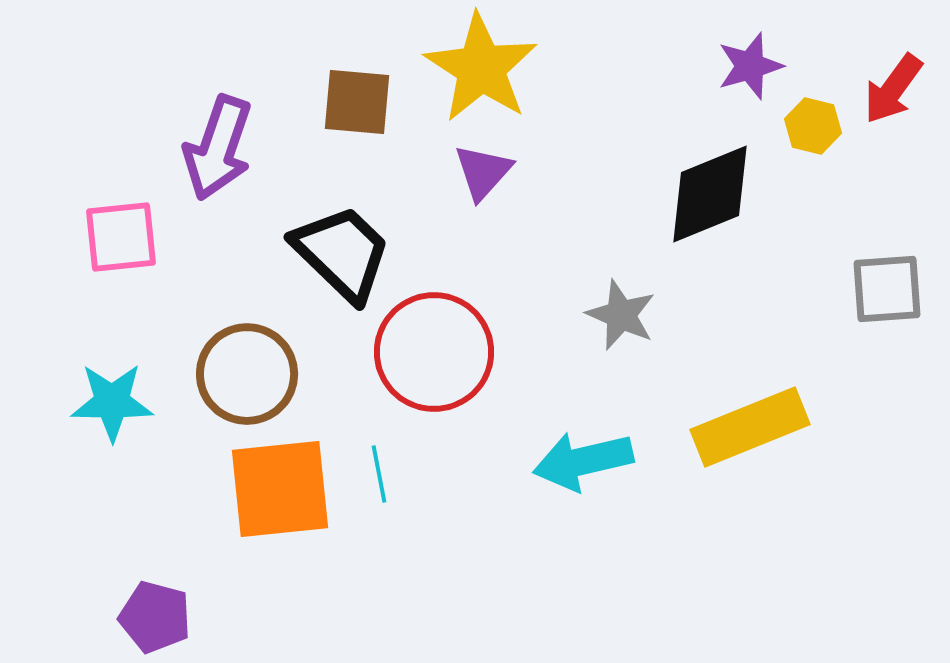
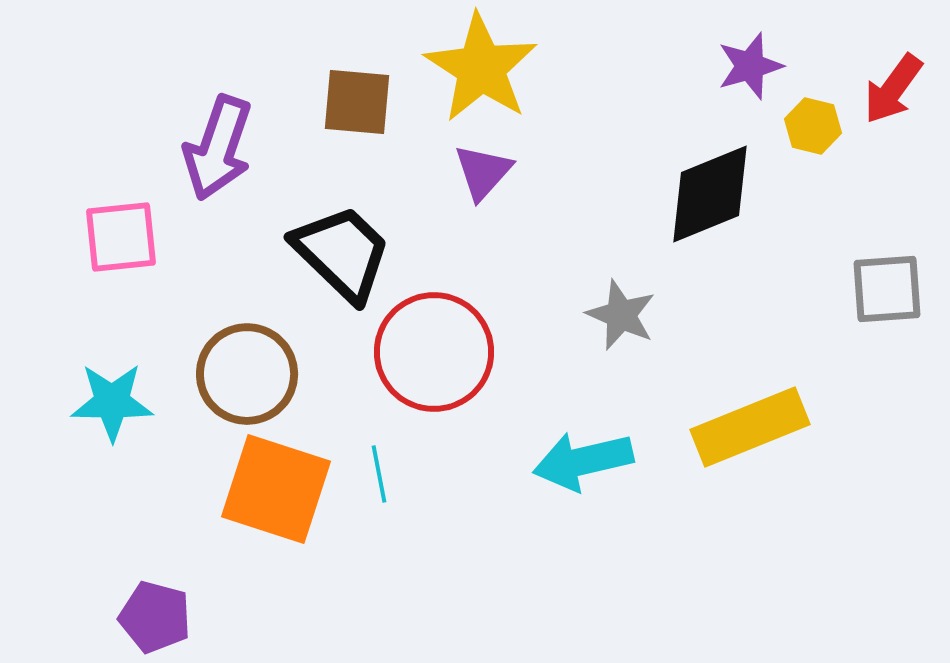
orange square: moved 4 px left; rotated 24 degrees clockwise
